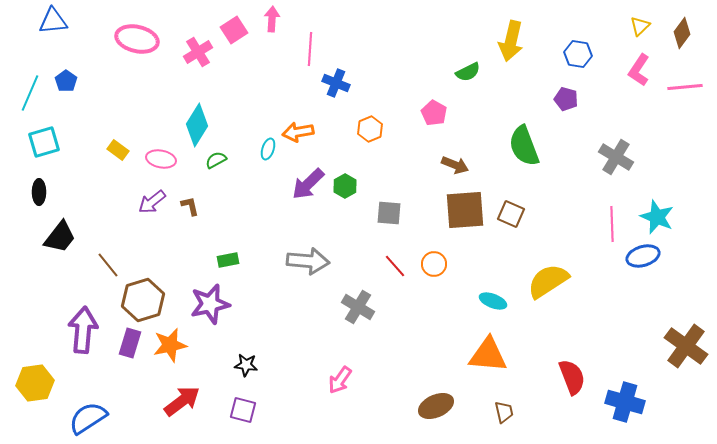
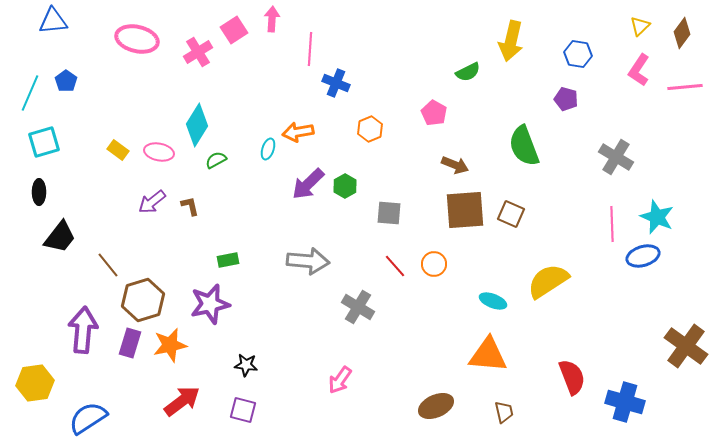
pink ellipse at (161, 159): moved 2 px left, 7 px up
